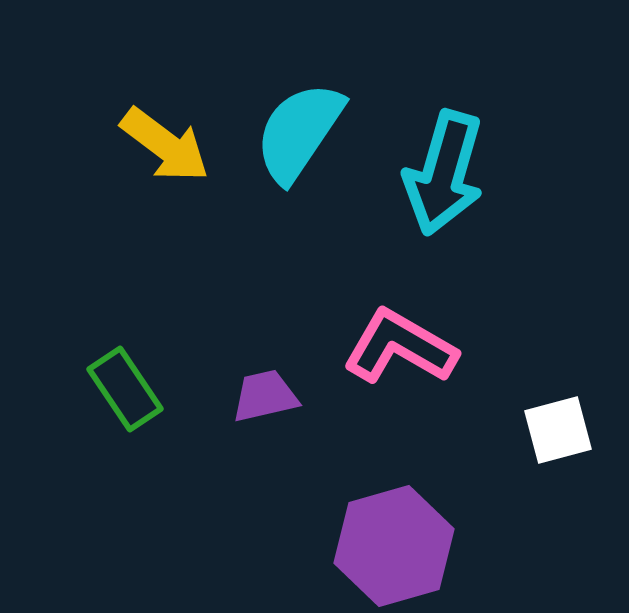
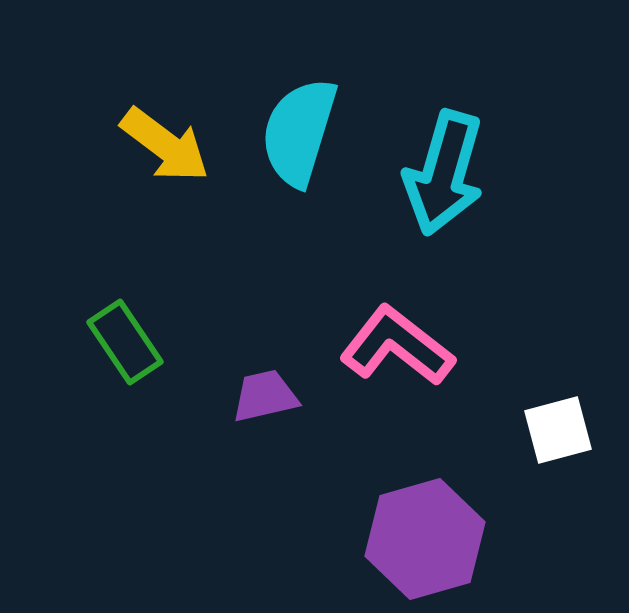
cyan semicircle: rotated 17 degrees counterclockwise
pink L-shape: moved 3 px left, 1 px up; rotated 8 degrees clockwise
green rectangle: moved 47 px up
purple hexagon: moved 31 px right, 7 px up
